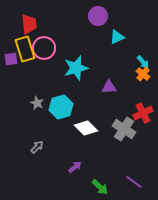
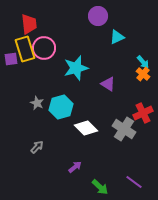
purple triangle: moved 1 px left, 3 px up; rotated 35 degrees clockwise
